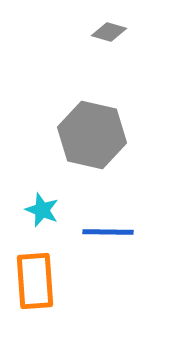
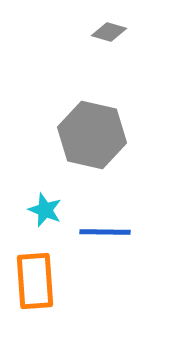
cyan star: moved 3 px right
blue line: moved 3 px left
